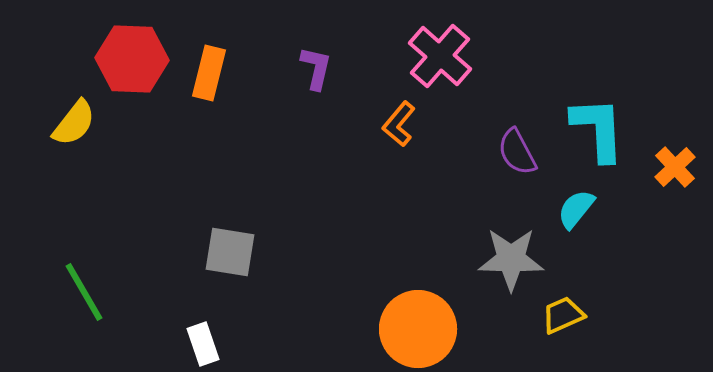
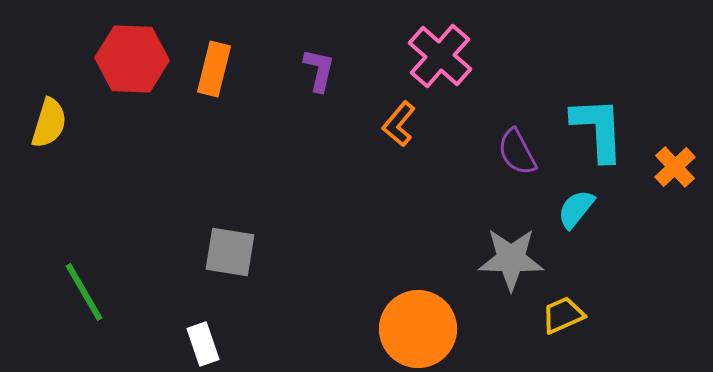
purple L-shape: moved 3 px right, 2 px down
orange rectangle: moved 5 px right, 4 px up
yellow semicircle: moved 25 px left; rotated 21 degrees counterclockwise
